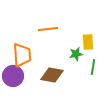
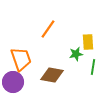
orange line: rotated 48 degrees counterclockwise
orange trapezoid: moved 1 px left, 4 px down; rotated 15 degrees counterclockwise
purple circle: moved 6 px down
